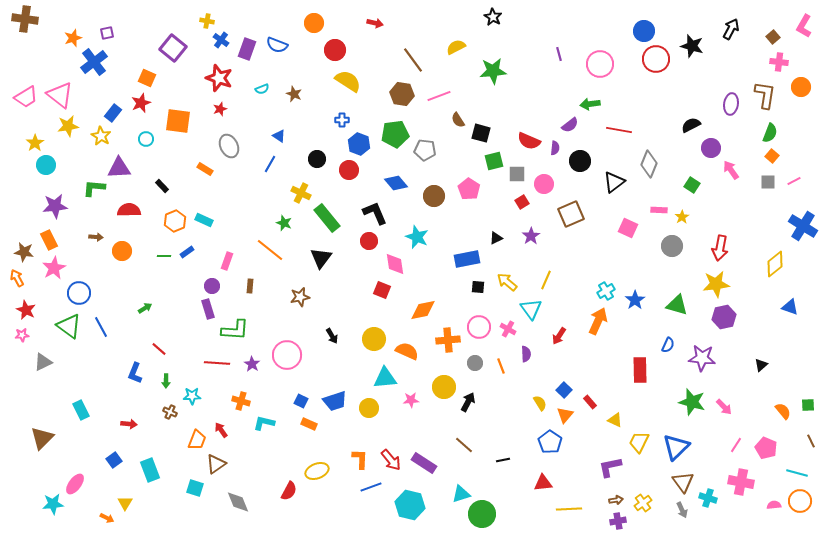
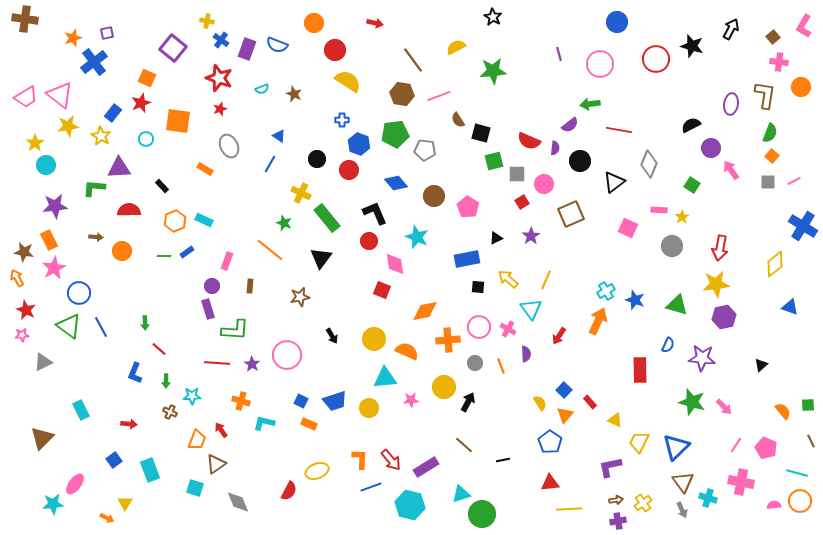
blue circle at (644, 31): moved 27 px left, 9 px up
pink pentagon at (469, 189): moved 1 px left, 18 px down
yellow arrow at (507, 282): moved 1 px right, 3 px up
blue star at (635, 300): rotated 18 degrees counterclockwise
green arrow at (145, 308): moved 15 px down; rotated 120 degrees clockwise
orange diamond at (423, 310): moved 2 px right, 1 px down
purple rectangle at (424, 463): moved 2 px right, 4 px down; rotated 65 degrees counterclockwise
red triangle at (543, 483): moved 7 px right
